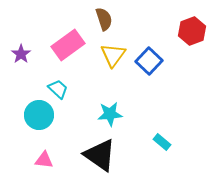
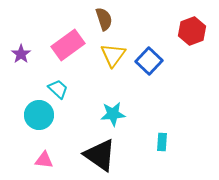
cyan star: moved 3 px right
cyan rectangle: rotated 54 degrees clockwise
